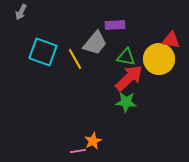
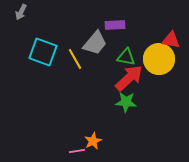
pink line: moved 1 px left
